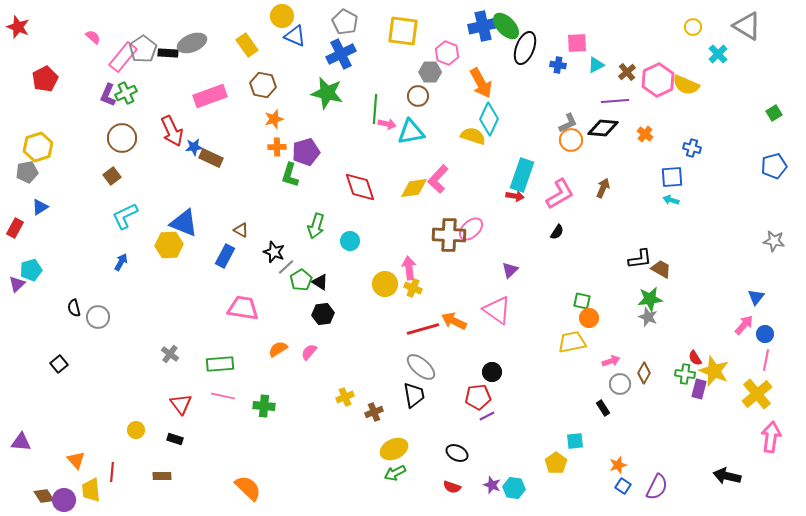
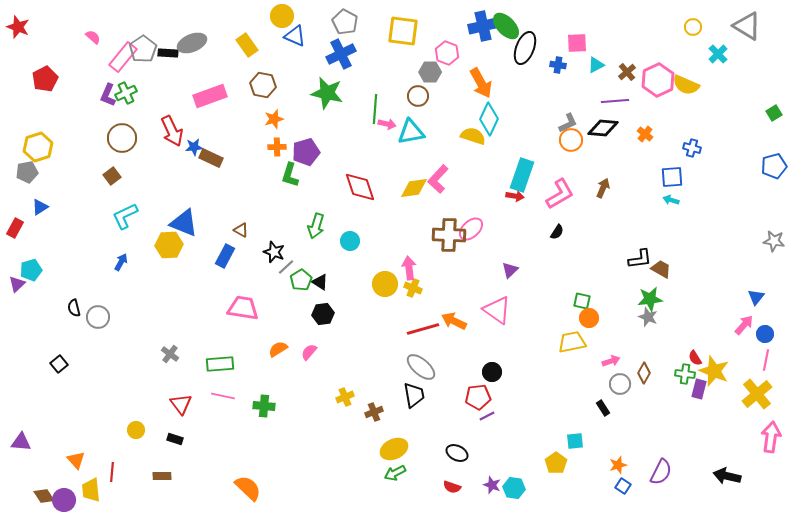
purple semicircle at (657, 487): moved 4 px right, 15 px up
